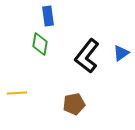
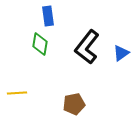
black L-shape: moved 9 px up
